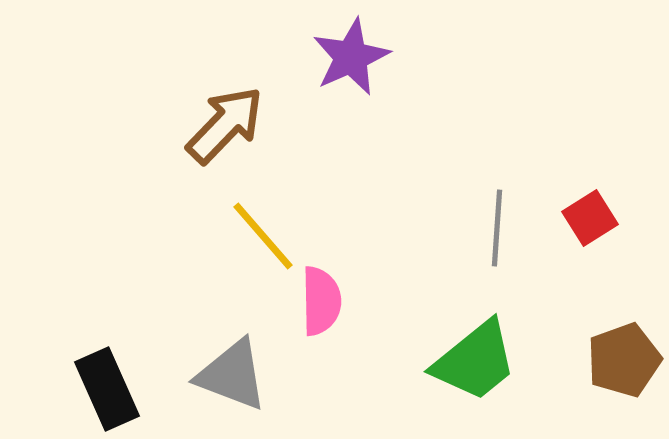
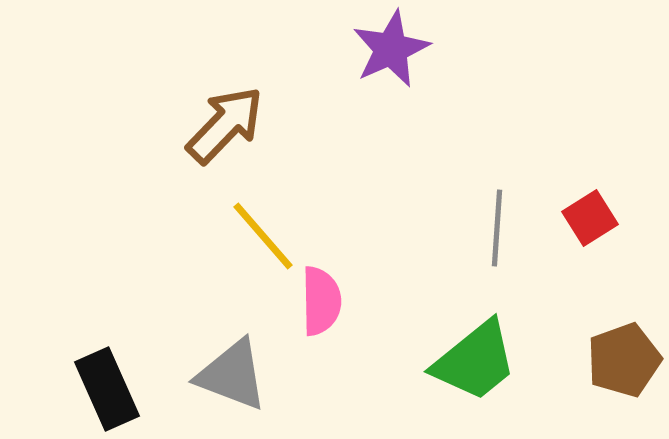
purple star: moved 40 px right, 8 px up
